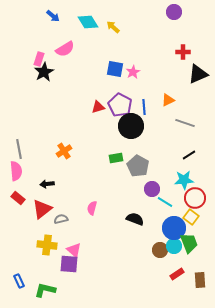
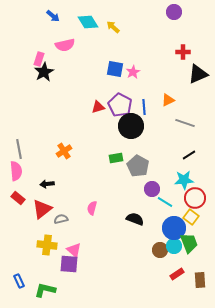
pink semicircle at (65, 49): moved 4 px up; rotated 18 degrees clockwise
